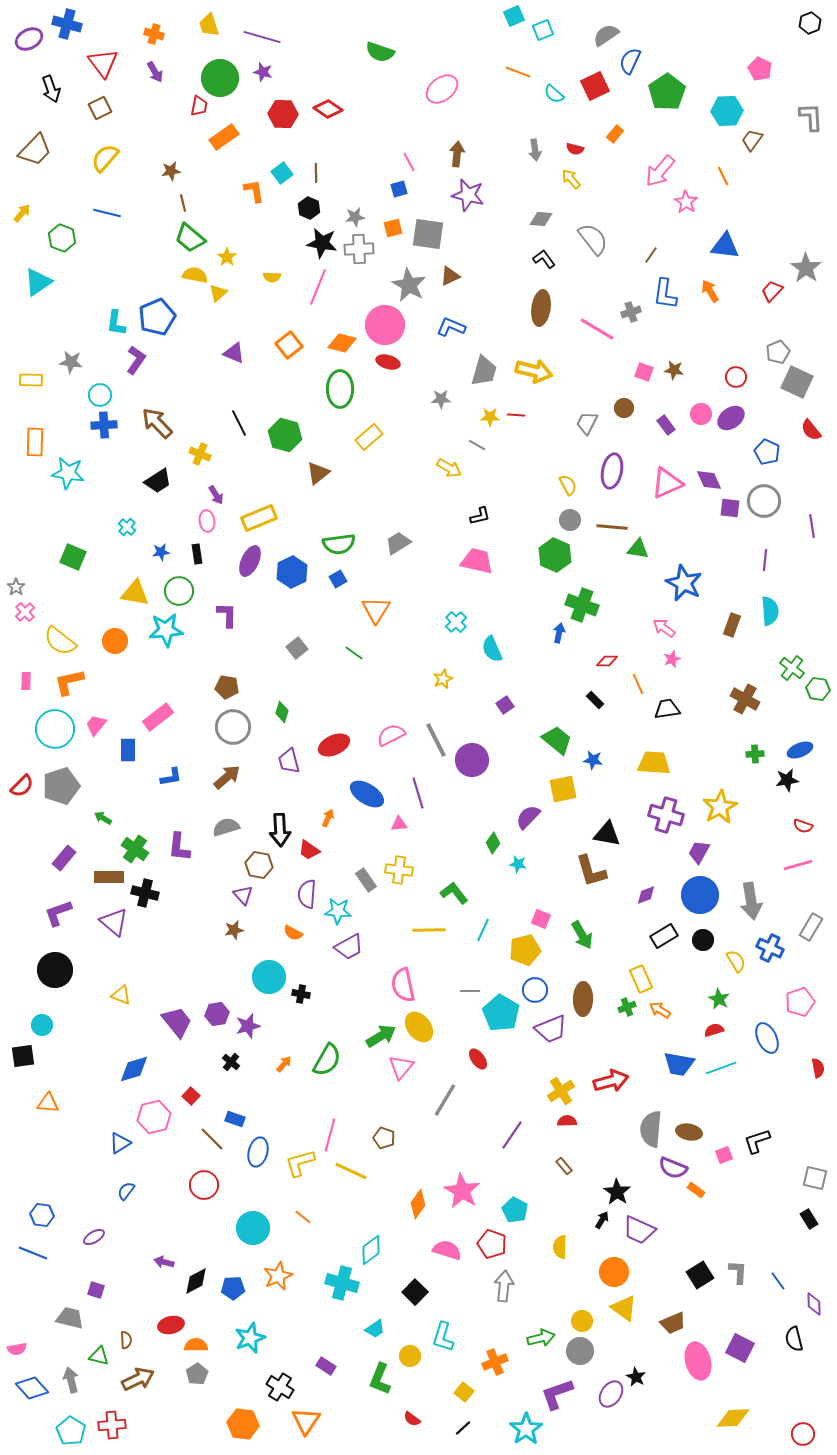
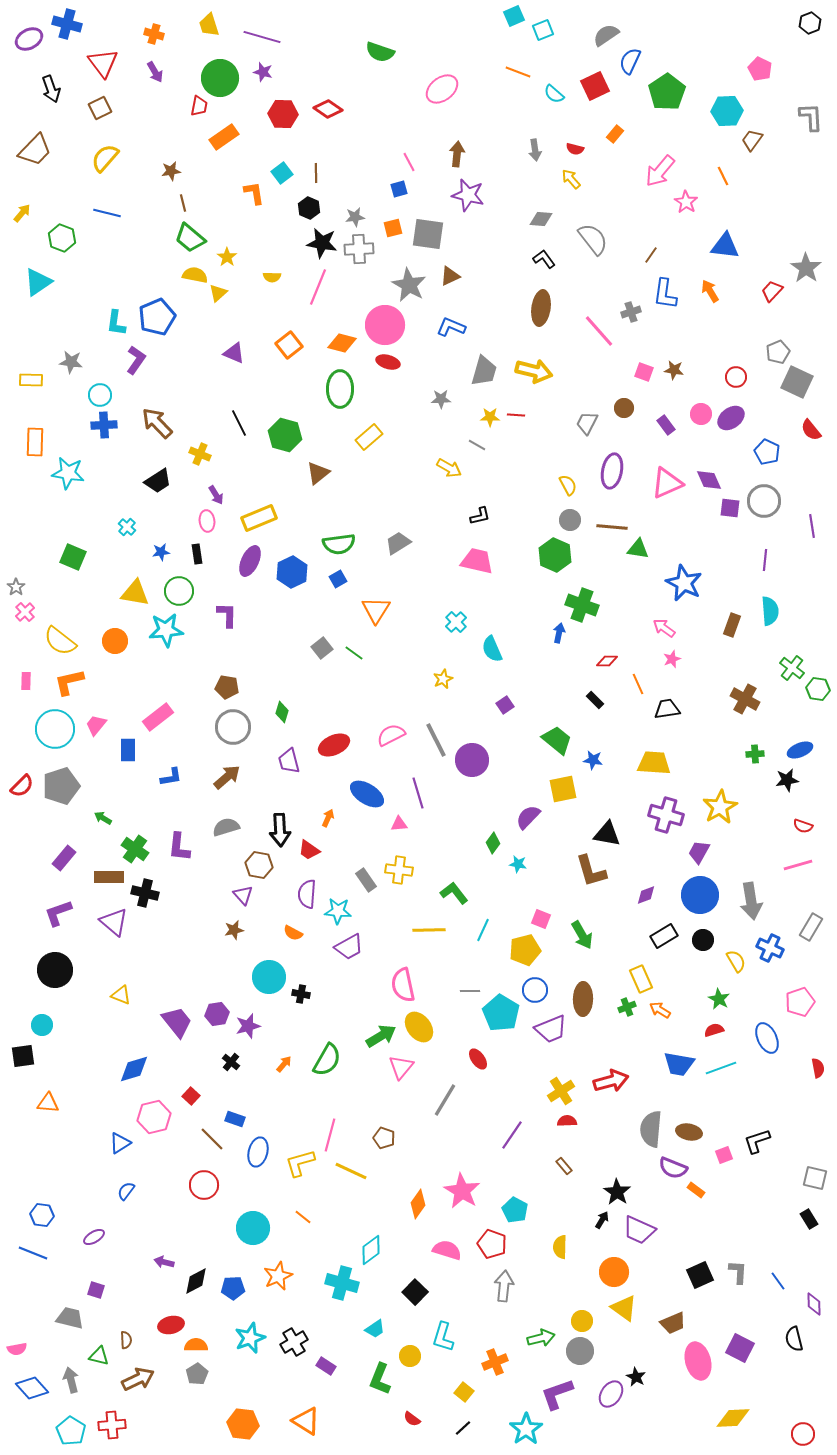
orange L-shape at (254, 191): moved 2 px down
pink line at (597, 329): moved 2 px right, 2 px down; rotated 18 degrees clockwise
gray square at (297, 648): moved 25 px right
black square at (700, 1275): rotated 8 degrees clockwise
black cross at (280, 1387): moved 14 px right, 45 px up; rotated 28 degrees clockwise
orange triangle at (306, 1421): rotated 32 degrees counterclockwise
